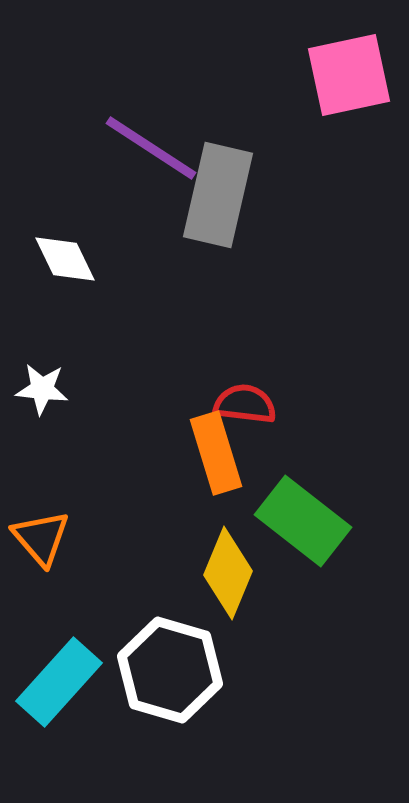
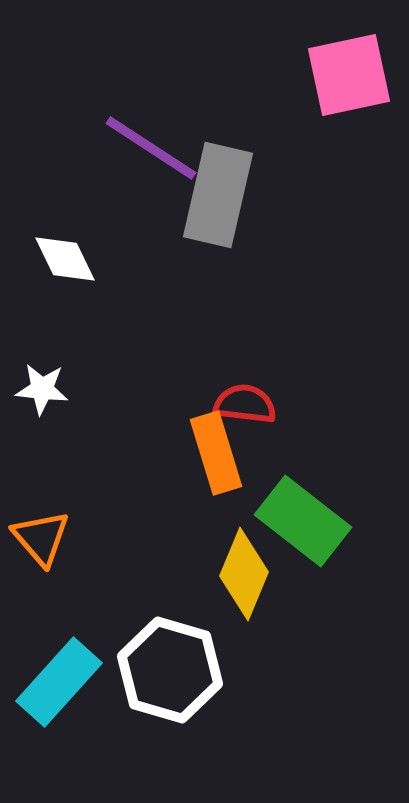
yellow diamond: moved 16 px right, 1 px down
